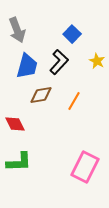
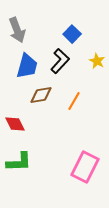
black L-shape: moved 1 px right, 1 px up
